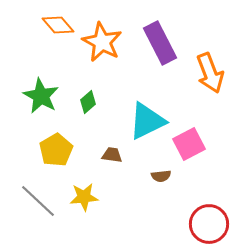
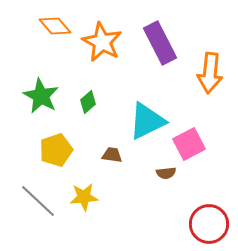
orange diamond: moved 3 px left, 1 px down
orange arrow: rotated 27 degrees clockwise
yellow pentagon: rotated 12 degrees clockwise
brown semicircle: moved 5 px right, 3 px up
